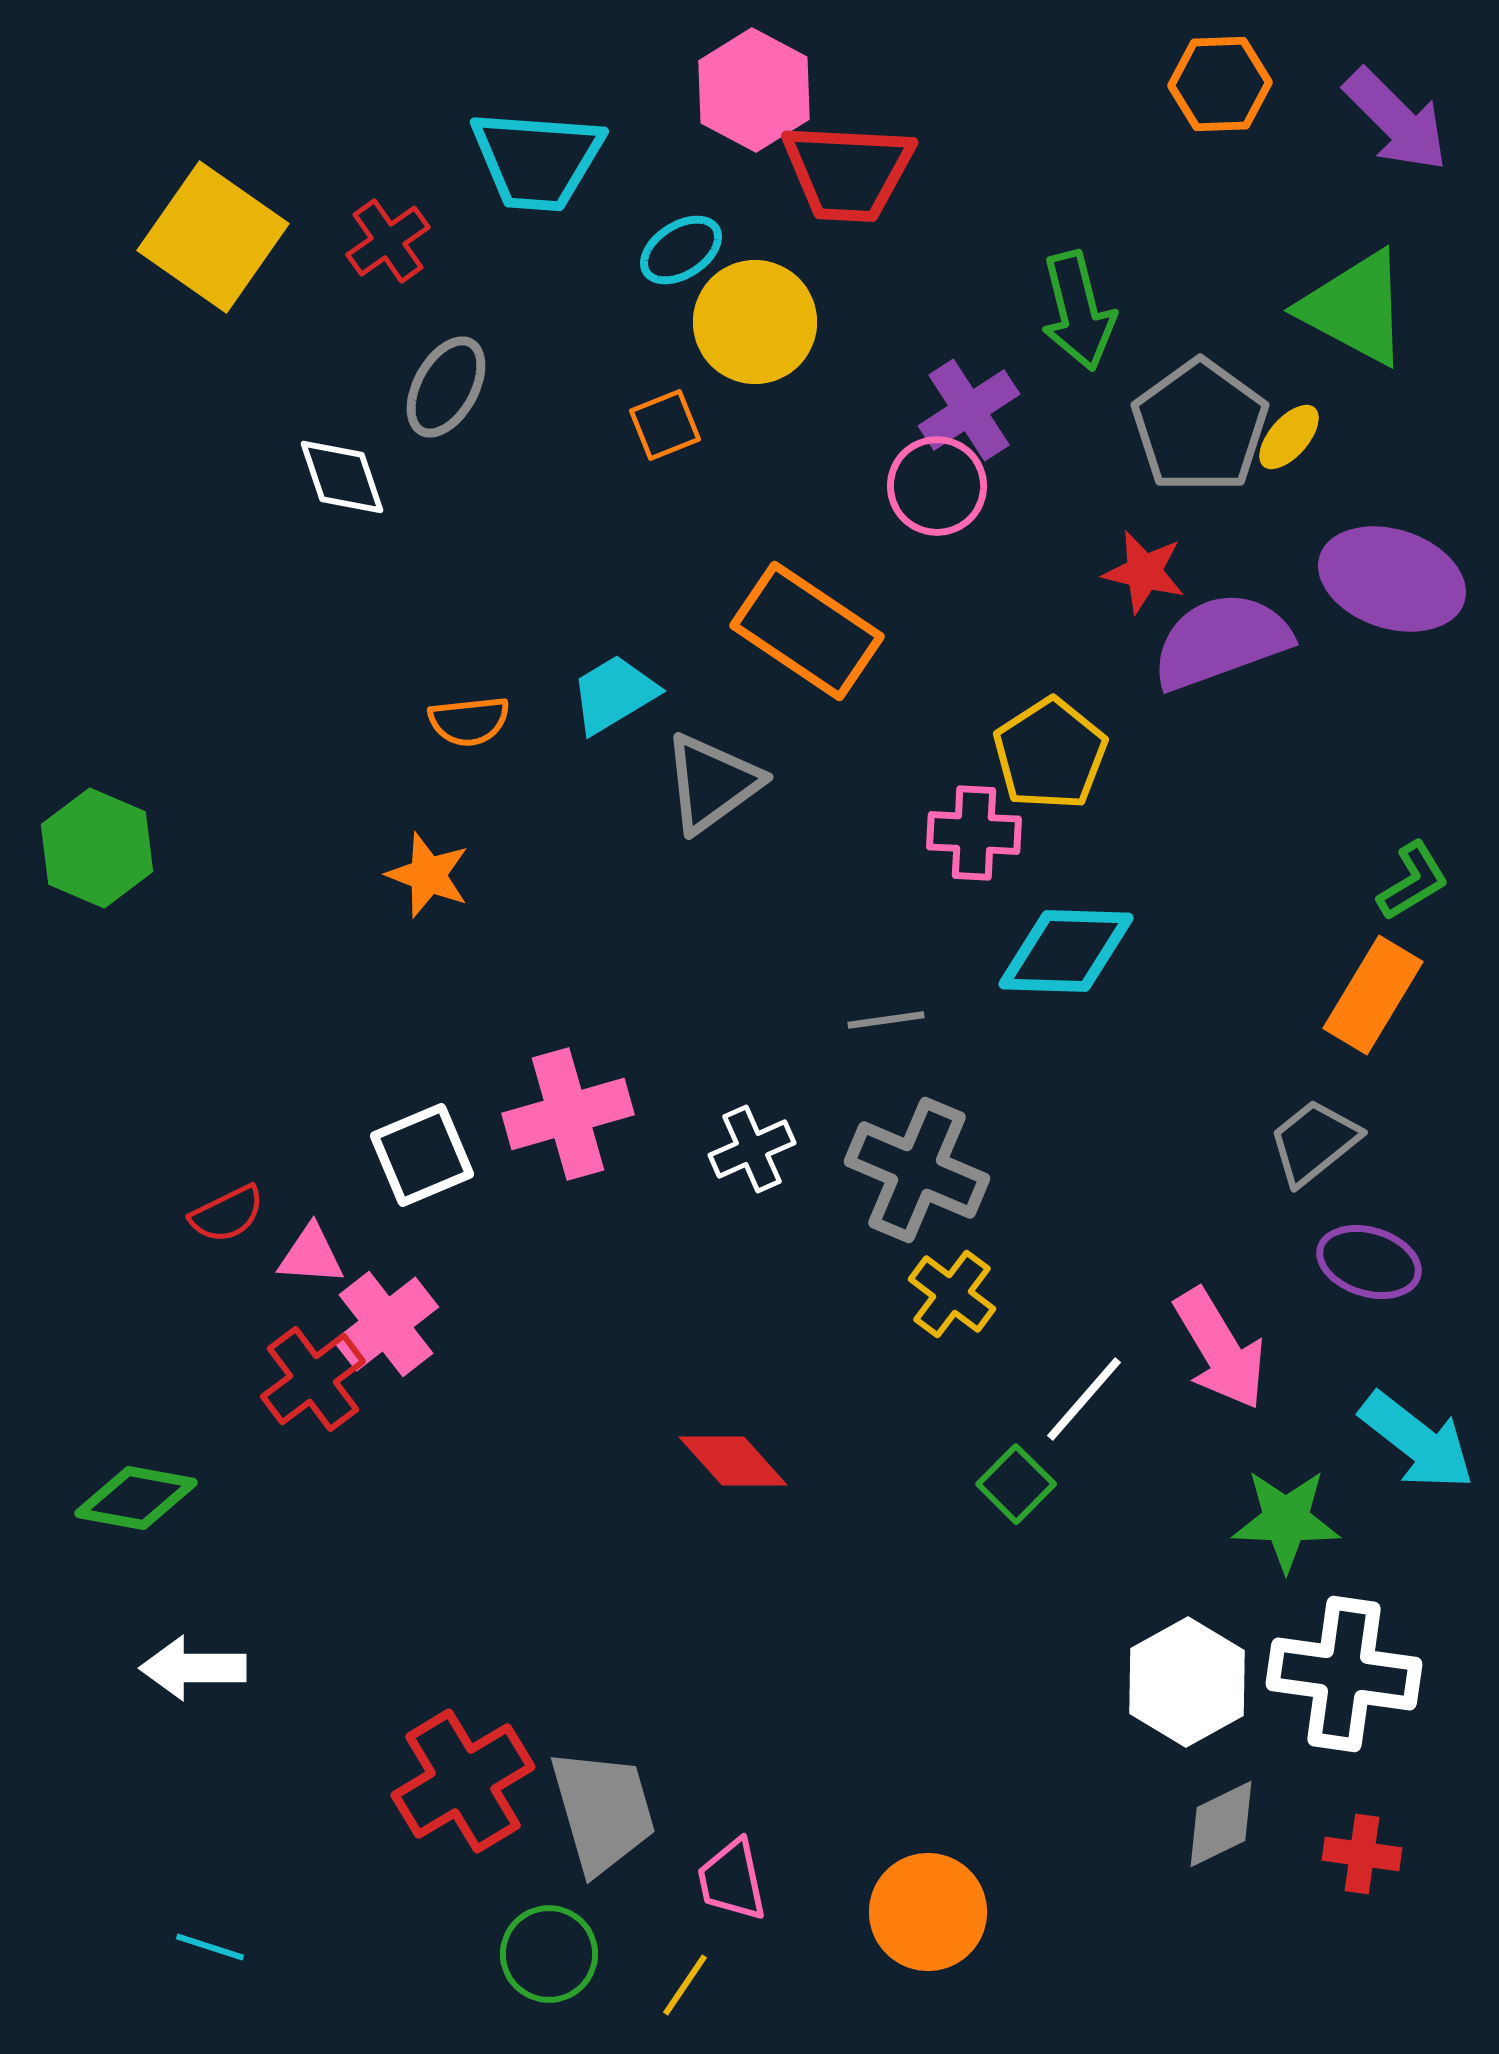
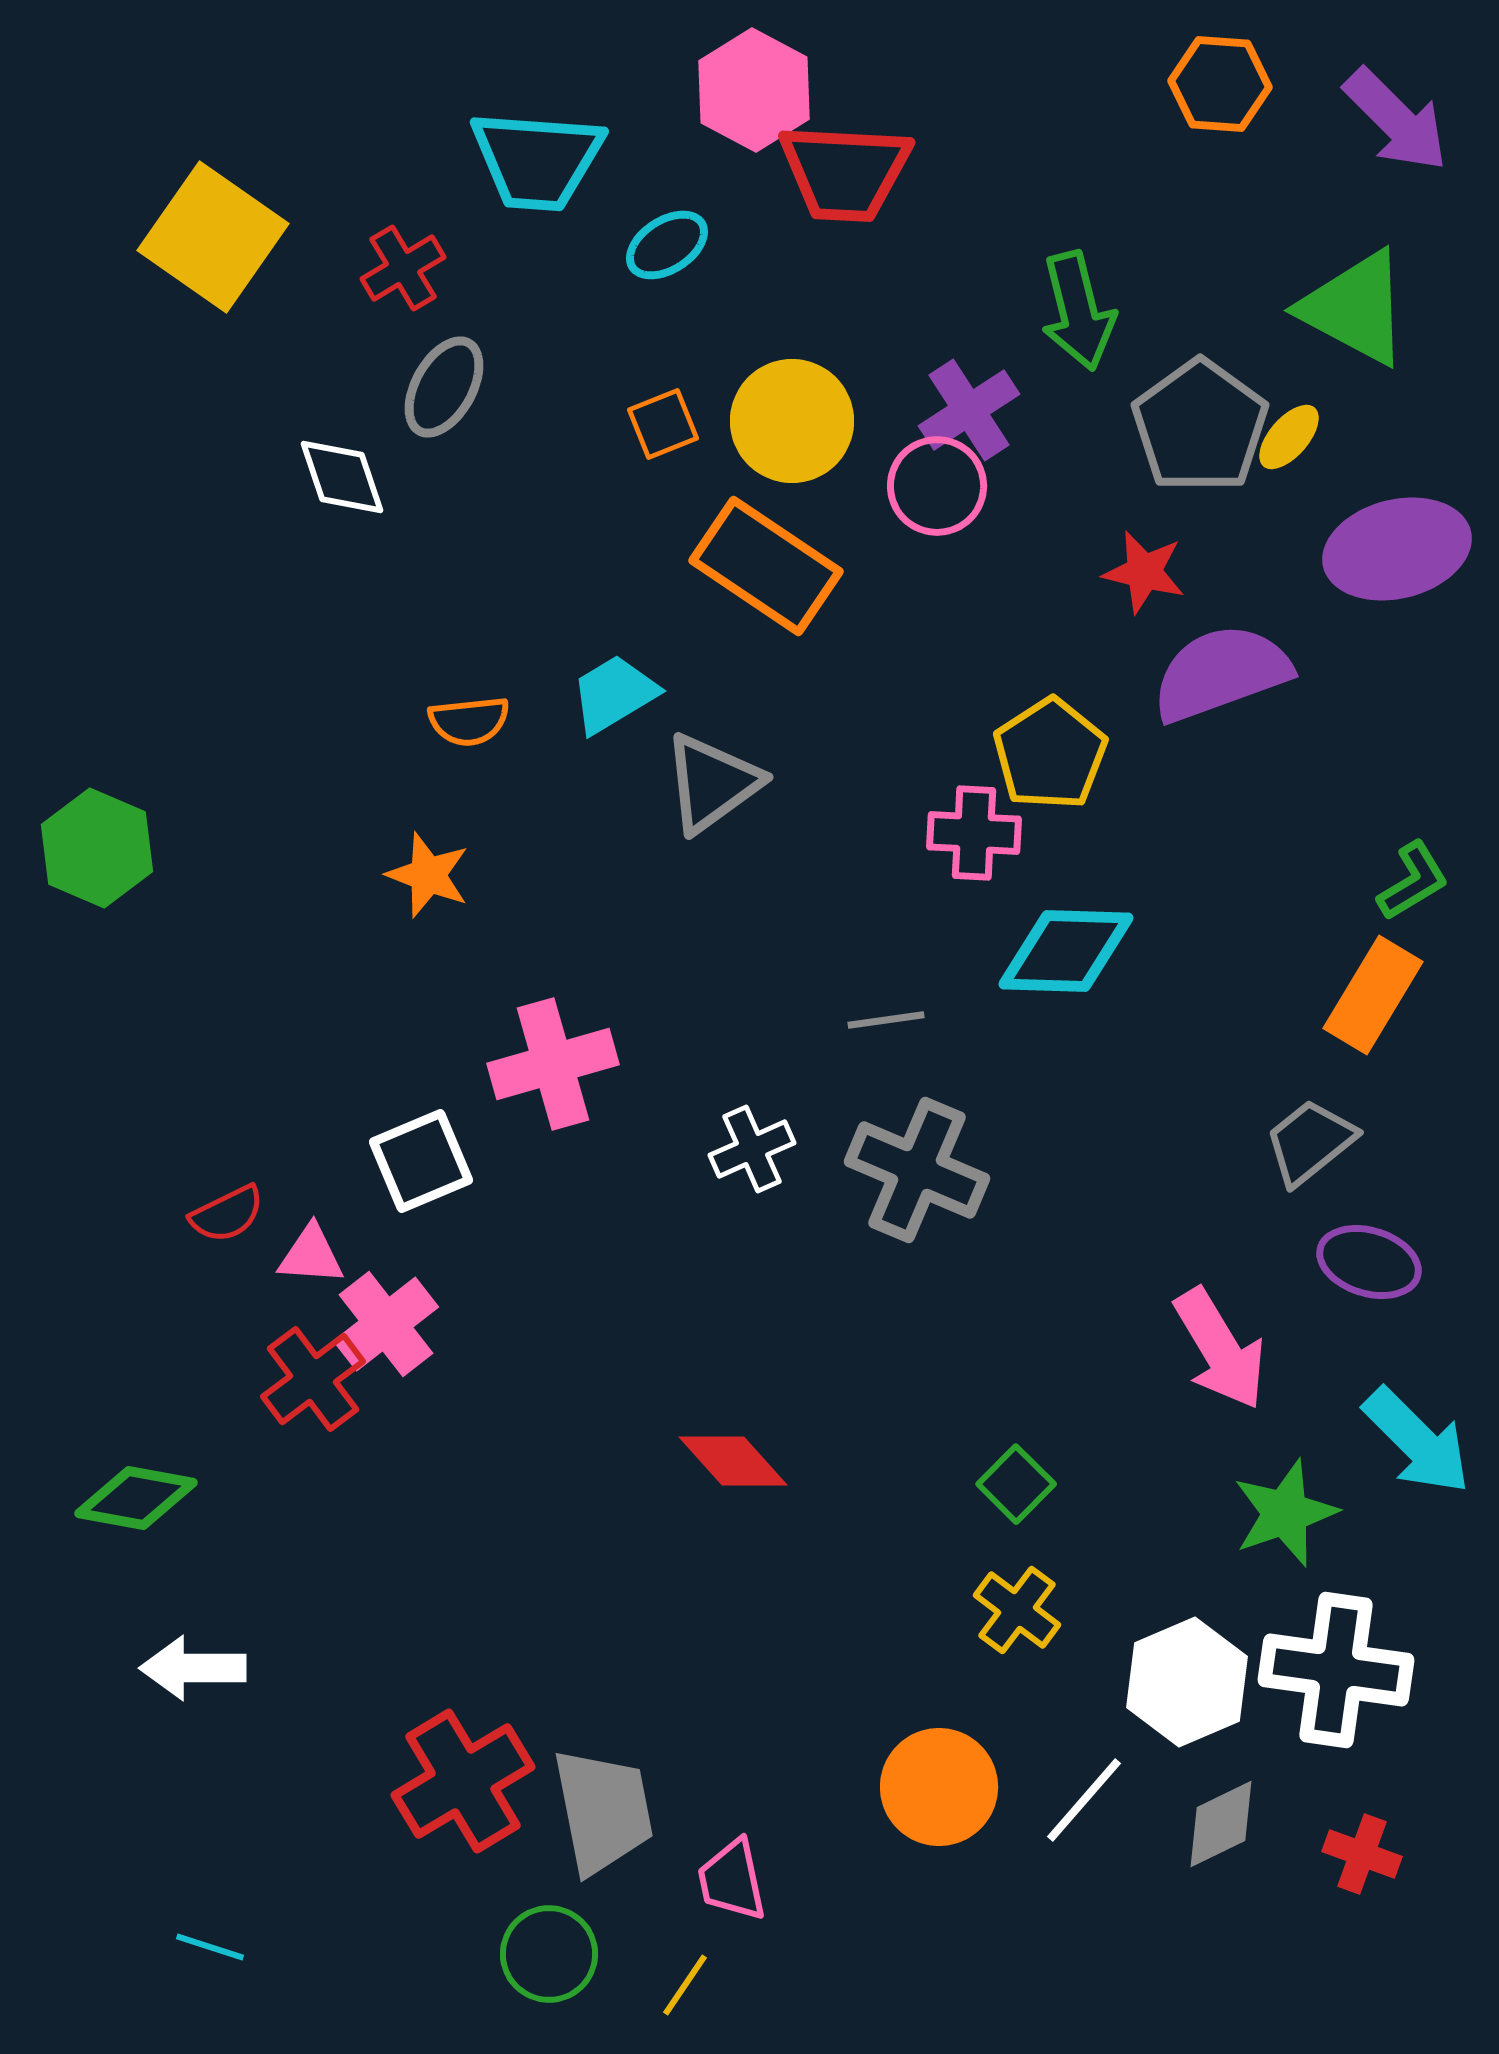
orange hexagon at (1220, 84): rotated 6 degrees clockwise
red trapezoid at (848, 172): moved 3 px left
red cross at (388, 241): moved 15 px right, 27 px down; rotated 4 degrees clockwise
cyan ellipse at (681, 250): moved 14 px left, 5 px up
yellow circle at (755, 322): moved 37 px right, 99 px down
gray ellipse at (446, 387): moved 2 px left
orange square at (665, 425): moved 2 px left, 1 px up
purple ellipse at (1392, 579): moved 5 px right, 30 px up; rotated 32 degrees counterclockwise
orange rectangle at (807, 631): moved 41 px left, 65 px up
purple semicircle at (1221, 641): moved 32 px down
pink cross at (568, 1114): moved 15 px left, 50 px up
gray trapezoid at (1314, 1142): moved 4 px left
white square at (422, 1155): moved 1 px left, 6 px down
yellow cross at (952, 1294): moved 65 px right, 316 px down
white line at (1084, 1399): moved 401 px down
cyan arrow at (1417, 1441): rotated 7 degrees clockwise
green star at (1286, 1520): moved 1 px left, 7 px up; rotated 21 degrees counterclockwise
white cross at (1344, 1674): moved 8 px left, 4 px up
white hexagon at (1187, 1682): rotated 6 degrees clockwise
gray trapezoid at (603, 1811): rotated 5 degrees clockwise
red cross at (1362, 1854): rotated 12 degrees clockwise
orange circle at (928, 1912): moved 11 px right, 125 px up
